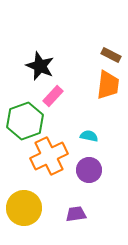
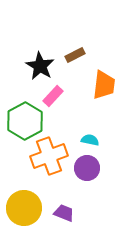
brown rectangle: moved 36 px left; rotated 54 degrees counterclockwise
black star: rotated 8 degrees clockwise
orange trapezoid: moved 4 px left
green hexagon: rotated 9 degrees counterclockwise
cyan semicircle: moved 1 px right, 4 px down
orange cross: rotated 6 degrees clockwise
purple circle: moved 2 px left, 2 px up
purple trapezoid: moved 12 px left, 1 px up; rotated 30 degrees clockwise
